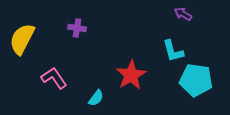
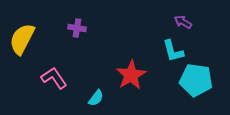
purple arrow: moved 8 px down
